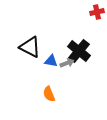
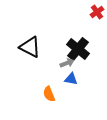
red cross: rotated 24 degrees counterclockwise
black cross: moved 1 px left, 2 px up
blue triangle: moved 20 px right, 18 px down
